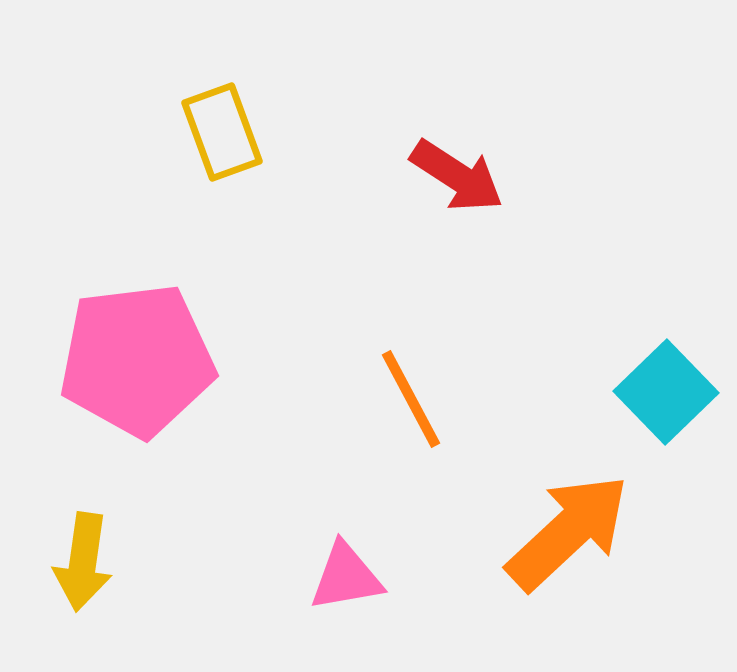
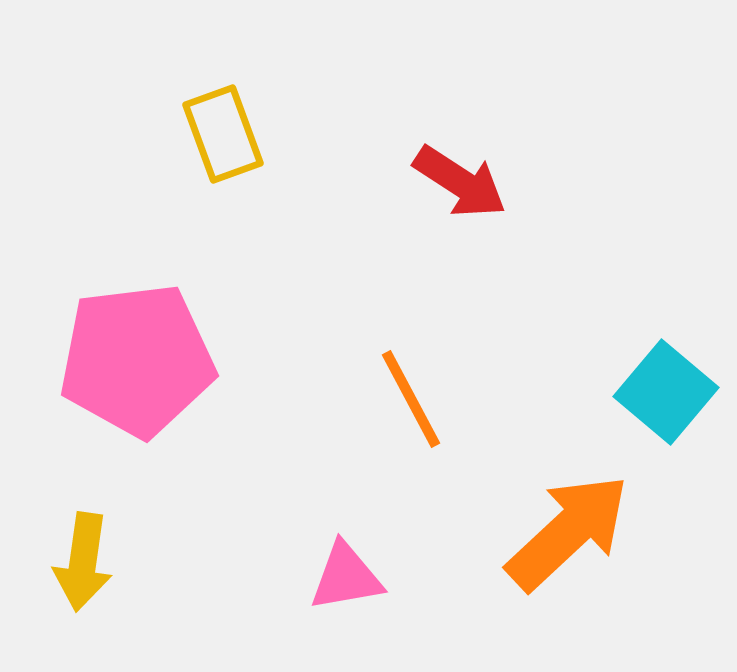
yellow rectangle: moved 1 px right, 2 px down
red arrow: moved 3 px right, 6 px down
cyan square: rotated 6 degrees counterclockwise
